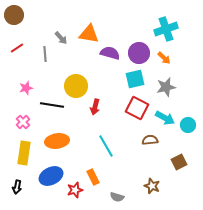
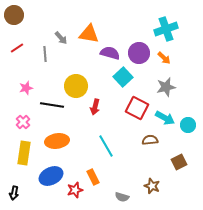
cyan square: moved 12 px left, 2 px up; rotated 30 degrees counterclockwise
black arrow: moved 3 px left, 6 px down
gray semicircle: moved 5 px right
